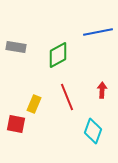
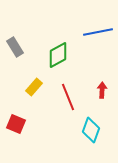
gray rectangle: moved 1 px left; rotated 48 degrees clockwise
red line: moved 1 px right
yellow rectangle: moved 17 px up; rotated 18 degrees clockwise
red square: rotated 12 degrees clockwise
cyan diamond: moved 2 px left, 1 px up
